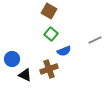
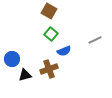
black triangle: rotated 40 degrees counterclockwise
